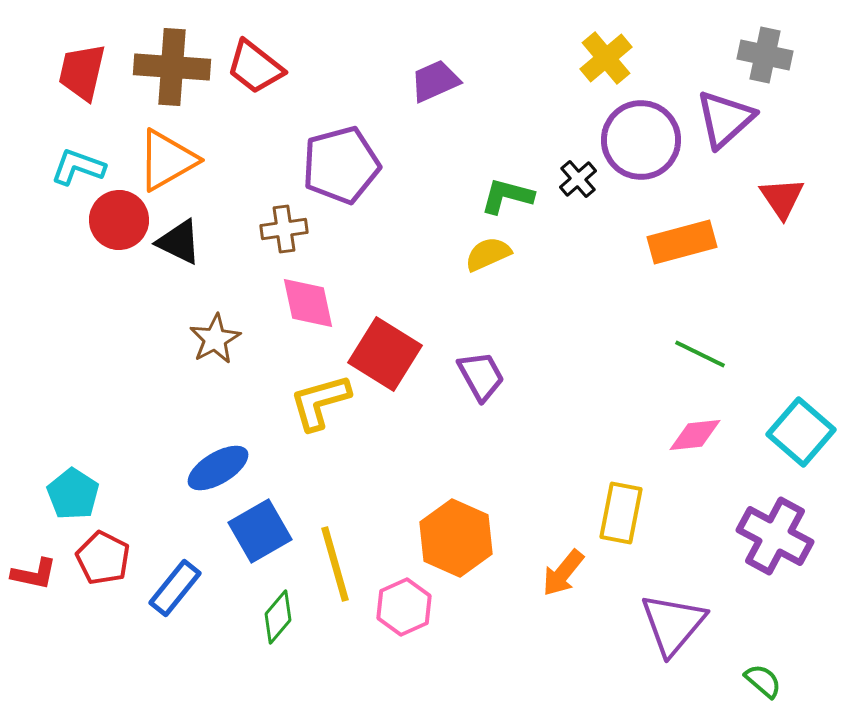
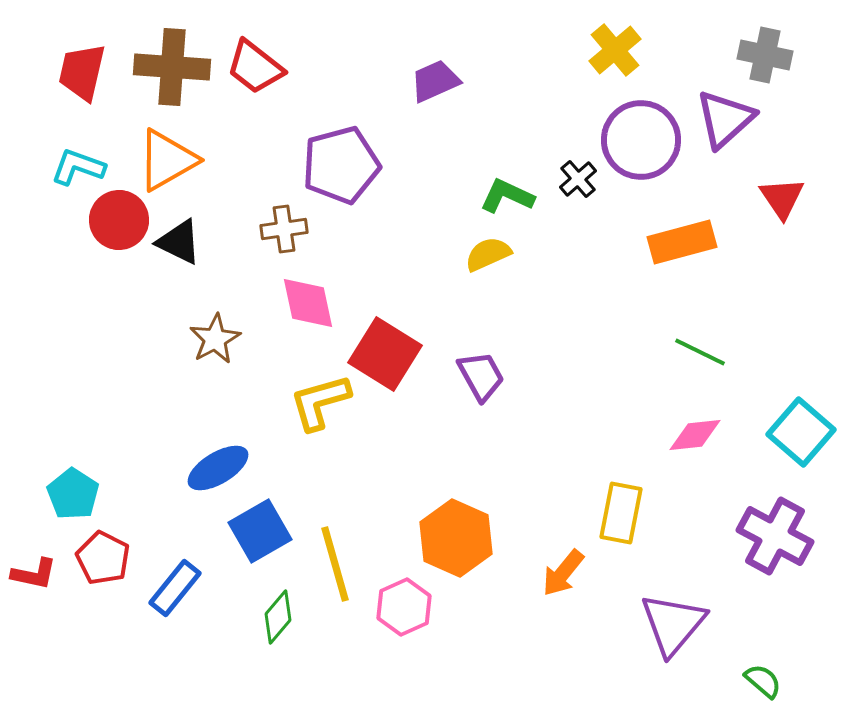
yellow cross at (606, 58): moved 9 px right, 8 px up
green L-shape at (507, 196): rotated 10 degrees clockwise
green line at (700, 354): moved 2 px up
